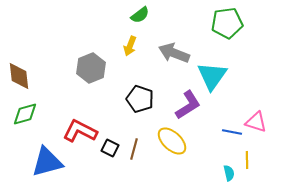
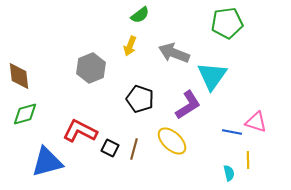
yellow line: moved 1 px right
